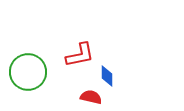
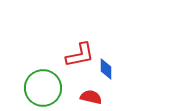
green circle: moved 15 px right, 16 px down
blue diamond: moved 1 px left, 7 px up
